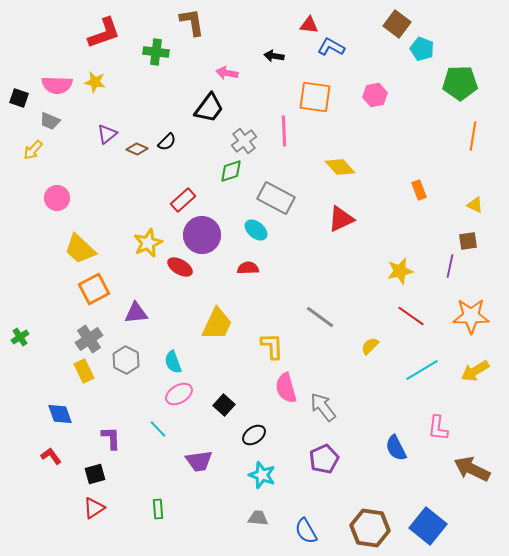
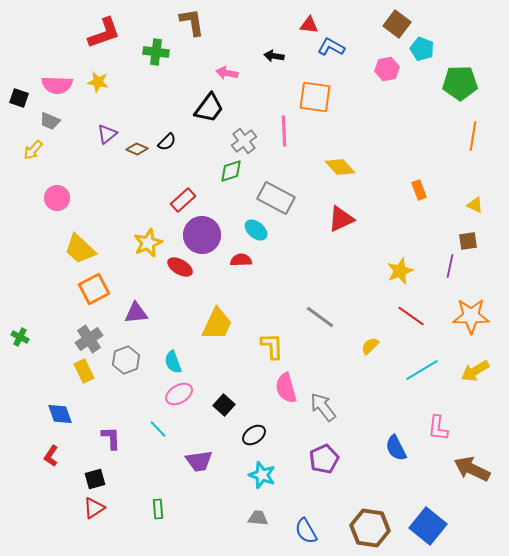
yellow star at (95, 82): moved 3 px right
pink hexagon at (375, 95): moved 12 px right, 26 px up
red semicircle at (248, 268): moved 7 px left, 8 px up
yellow star at (400, 271): rotated 8 degrees counterclockwise
green cross at (20, 337): rotated 30 degrees counterclockwise
gray hexagon at (126, 360): rotated 12 degrees clockwise
red L-shape at (51, 456): rotated 110 degrees counterclockwise
black square at (95, 474): moved 5 px down
